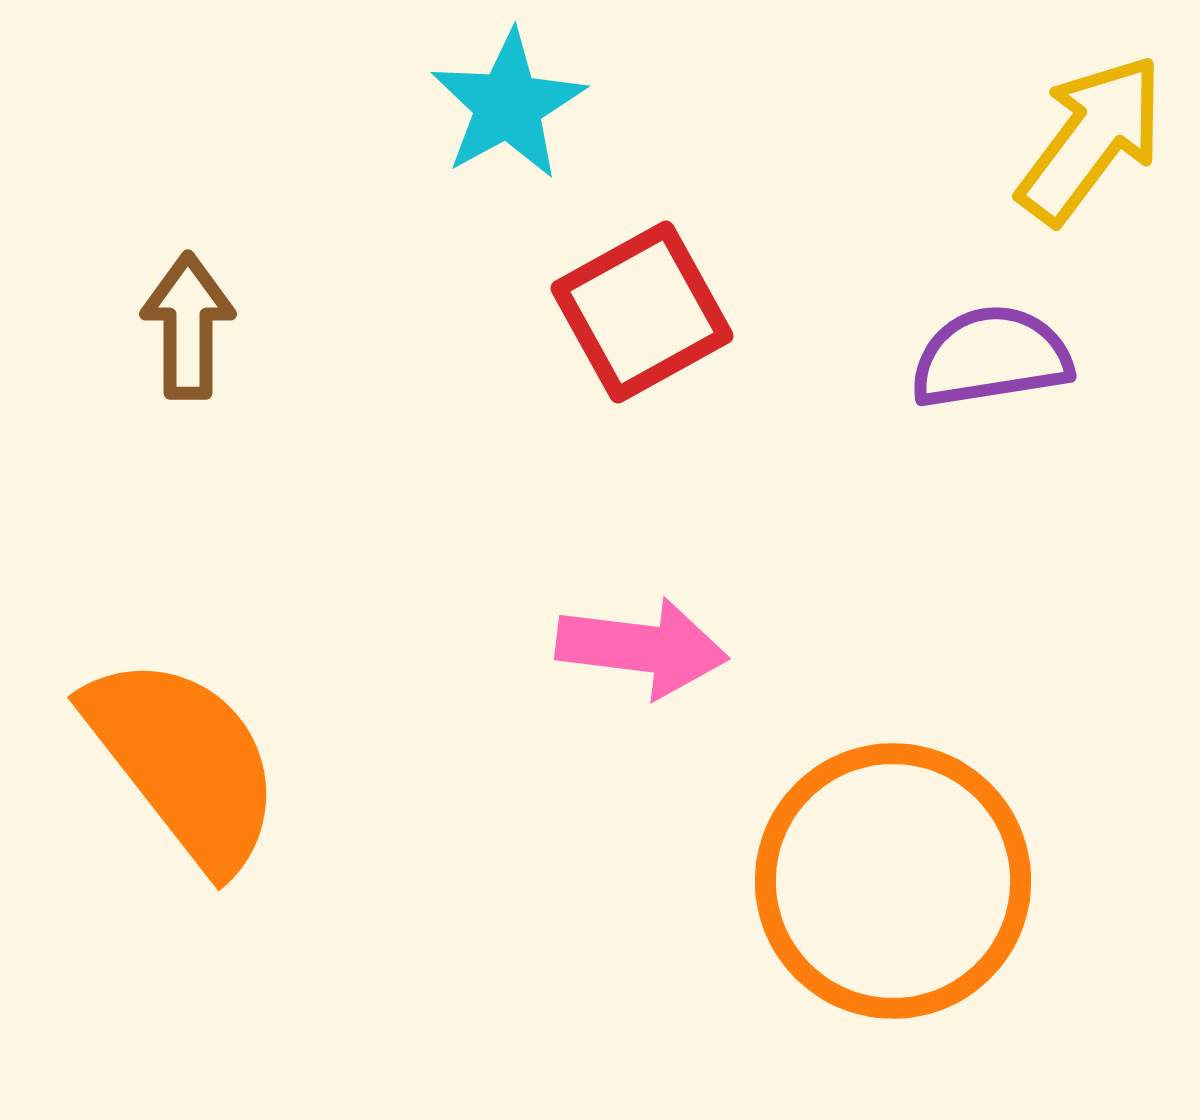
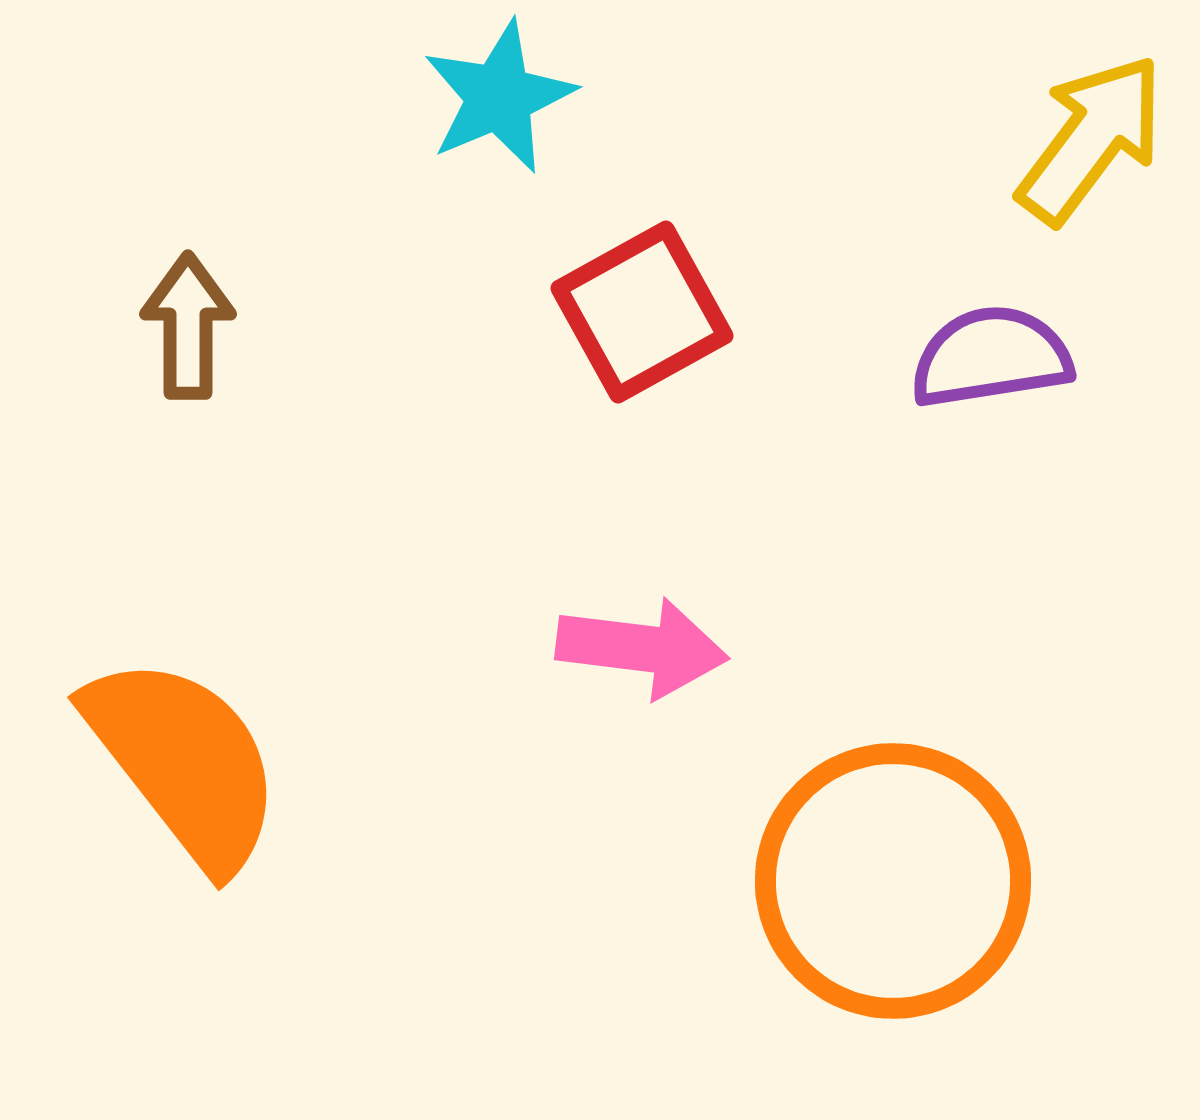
cyan star: moved 9 px left, 8 px up; rotated 6 degrees clockwise
